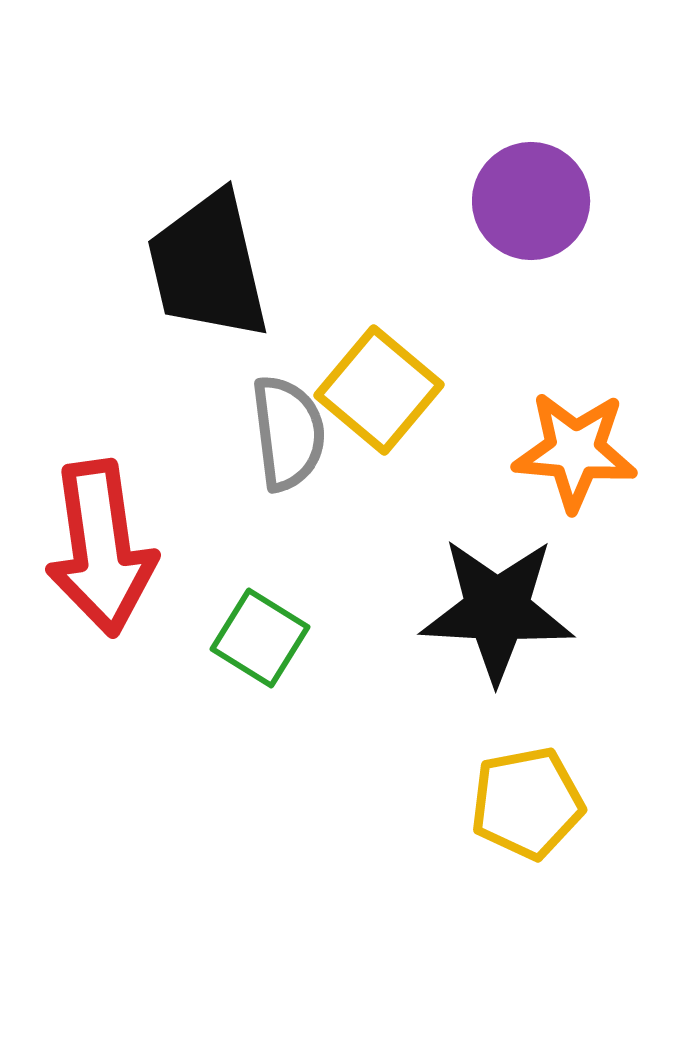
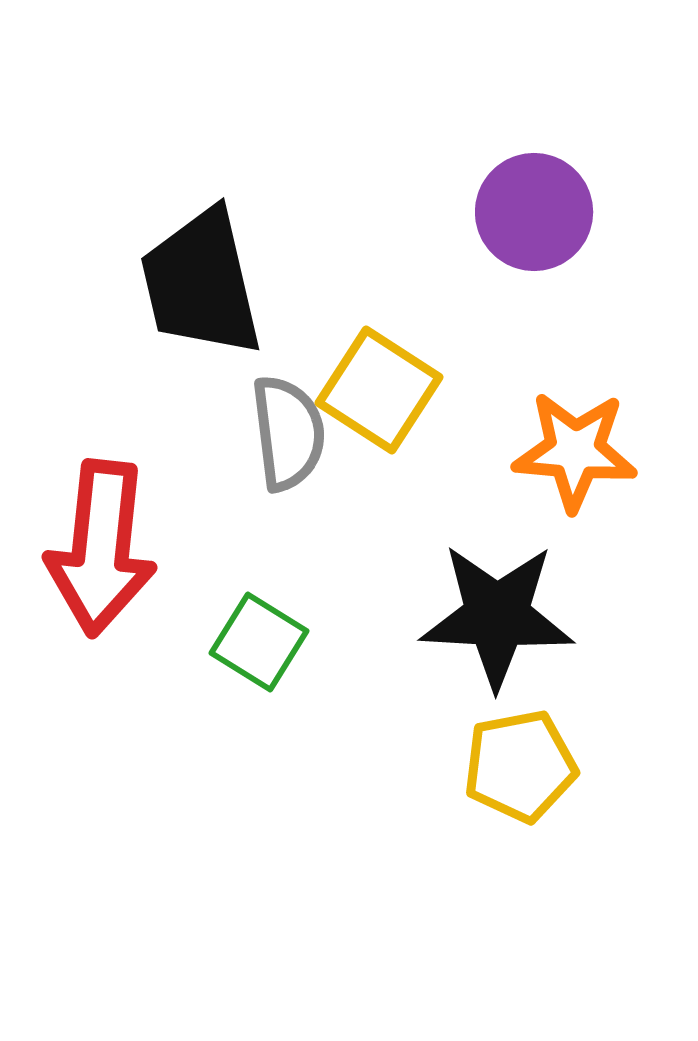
purple circle: moved 3 px right, 11 px down
black trapezoid: moved 7 px left, 17 px down
yellow square: rotated 7 degrees counterclockwise
red arrow: rotated 14 degrees clockwise
black star: moved 6 px down
green square: moved 1 px left, 4 px down
yellow pentagon: moved 7 px left, 37 px up
